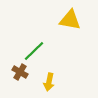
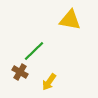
yellow arrow: rotated 24 degrees clockwise
